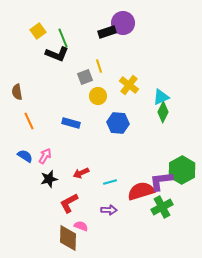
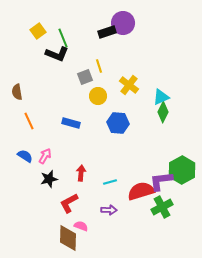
red arrow: rotated 119 degrees clockwise
